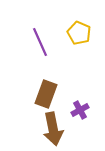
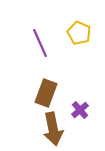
purple line: moved 1 px down
brown rectangle: moved 1 px up
purple cross: rotated 12 degrees counterclockwise
